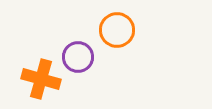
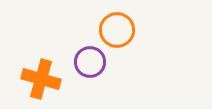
purple circle: moved 12 px right, 5 px down
